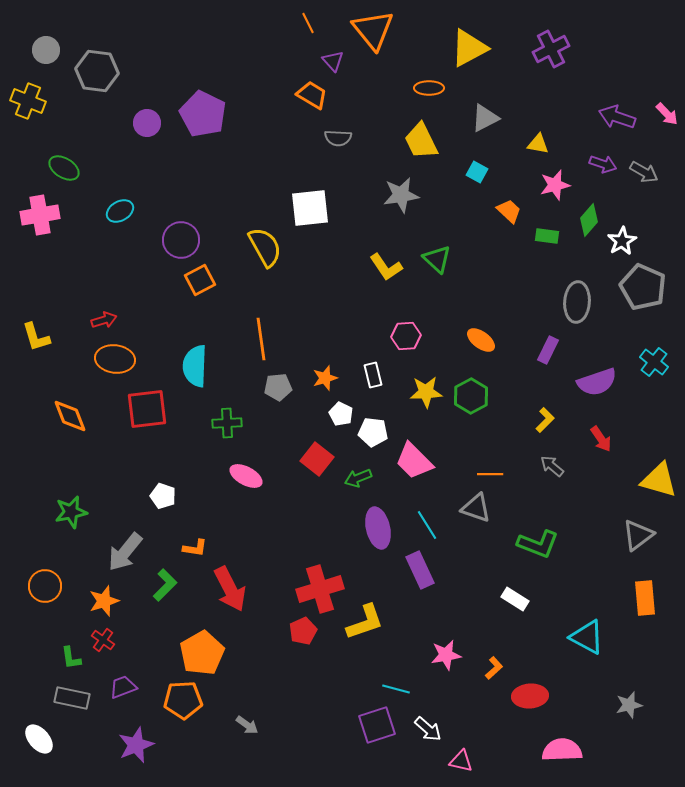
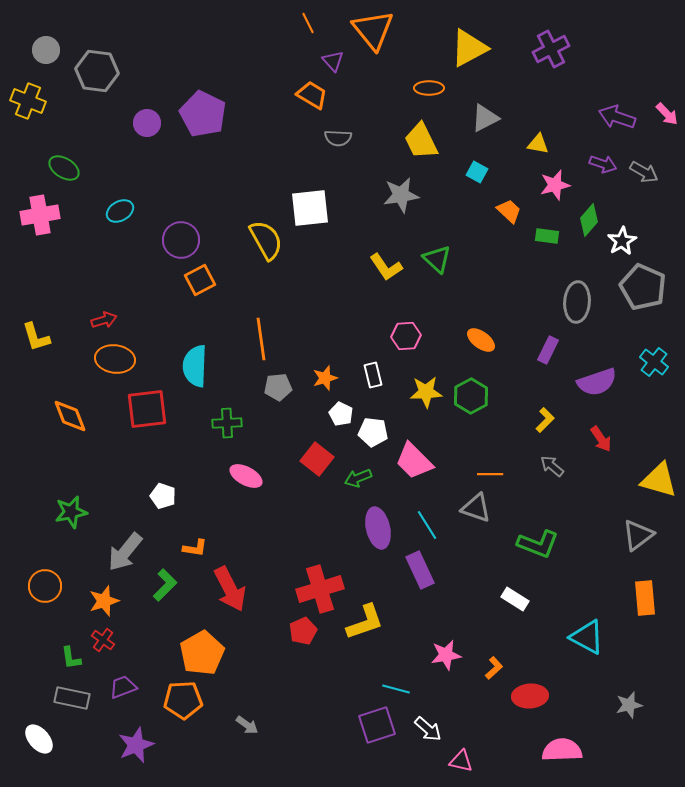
yellow semicircle at (265, 247): moved 1 px right, 7 px up
